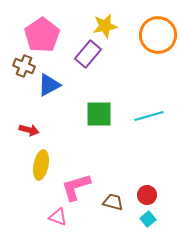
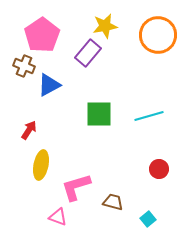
purple rectangle: moved 1 px up
red arrow: rotated 72 degrees counterclockwise
red circle: moved 12 px right, 26 px up
